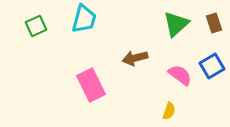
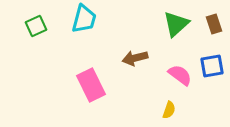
brown rectangle: moved 1 px down
blue square: rotated 20 degrees clockwise
yellow semicircle: moved 1 px up
